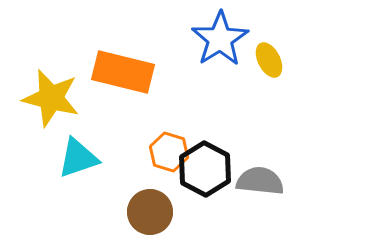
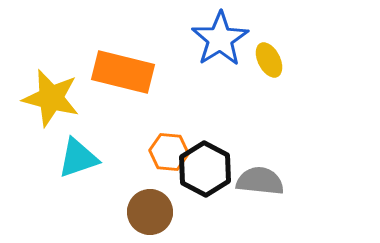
orange hexagon: rotated 12 degrees counterclockwise
